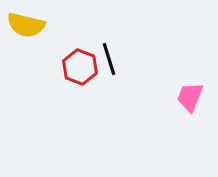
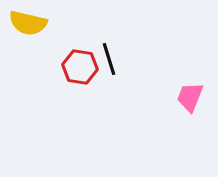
yellow semicircle: moved 2 px right, 2 px up
red hexagon: rotated 12 degrees counterclockwise
